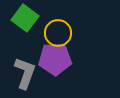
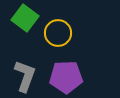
purple pentagon: moved 11 px right, 18 px down
gray L-shape: moved 3 px down
